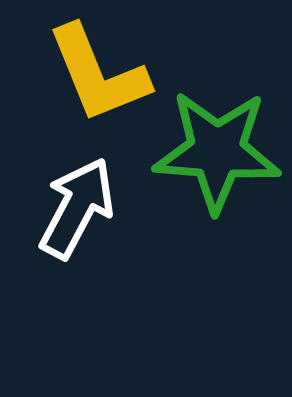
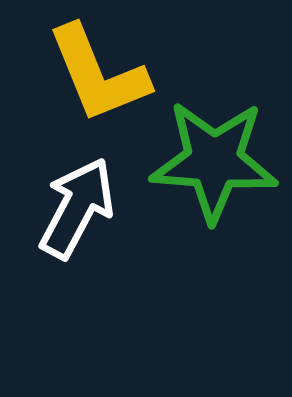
green star: moved 3 px left, 10 px down
